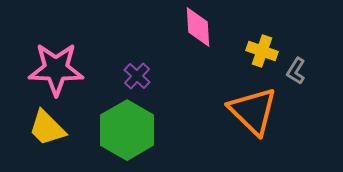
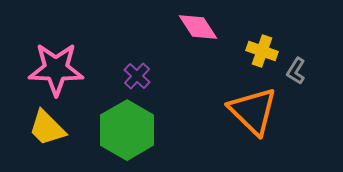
pink diamond: rotated 30 degrees counterclockwise
